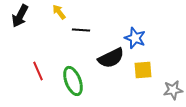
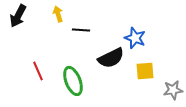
yellow arrow: moved 1 px left, 2 px down; rotated 21 degrees clockwise
black arrow: moved 2 px left
yellow square: moved 2 px right, 1 px down
